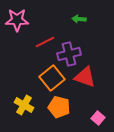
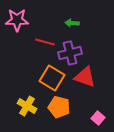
green arrow: moved 7 px left, 4 px down
red line: rotated 42 degrees clockwise
purple cross: moved 1 px right, 1 px up
orange square: rotated 20 degrees counterclockwise
yellow cross: moved 3 px right, 1 px down
